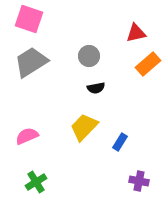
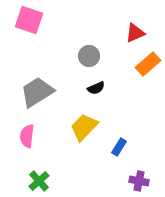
pink square: moved 1 px down
red triangle: moved 1 px left; rotated 10 degrees counterclockwise
gray trapezoid: moved 6 px right, 30 px down
black semicircle: rotated 12 degrees counterclockwise
pink semicircle: rotated 60 degrees counterclockwise
blue rectangle: moved 1 px left, 5 px down
green cross: moved 3 px right, 1 px up; rotated 10 degrees counterclockwise
